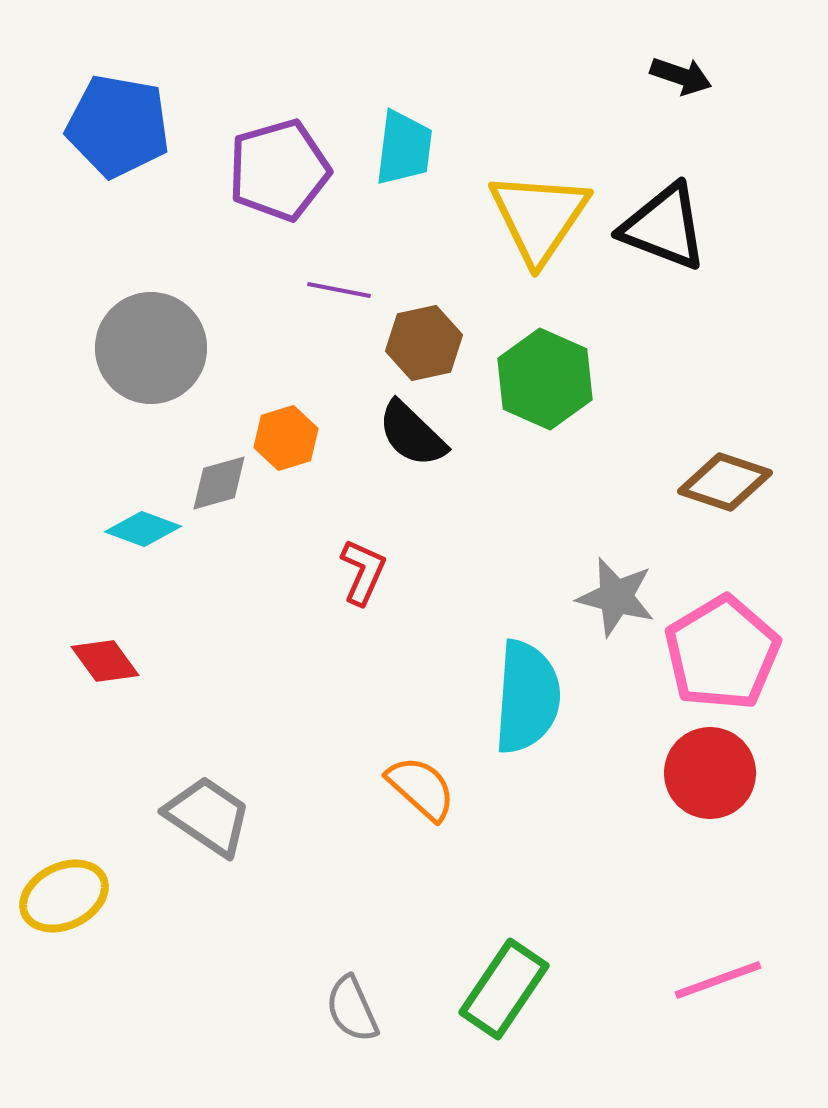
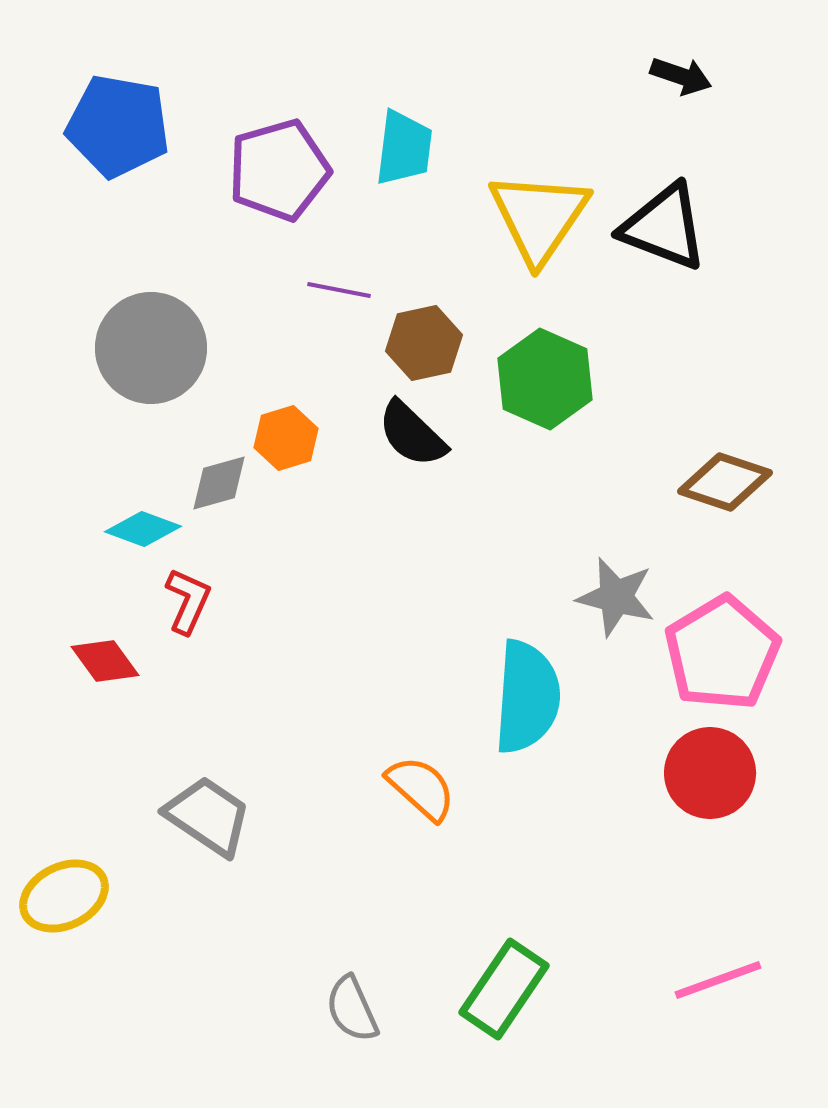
red L-shape: moved 175 px left, 29 px down
